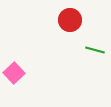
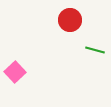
pink square: moved 1 px right, 1 px up
